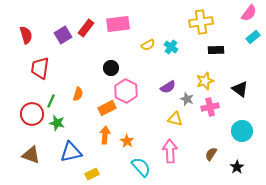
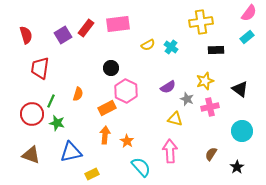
cyan rectangle: moved 6 px left
